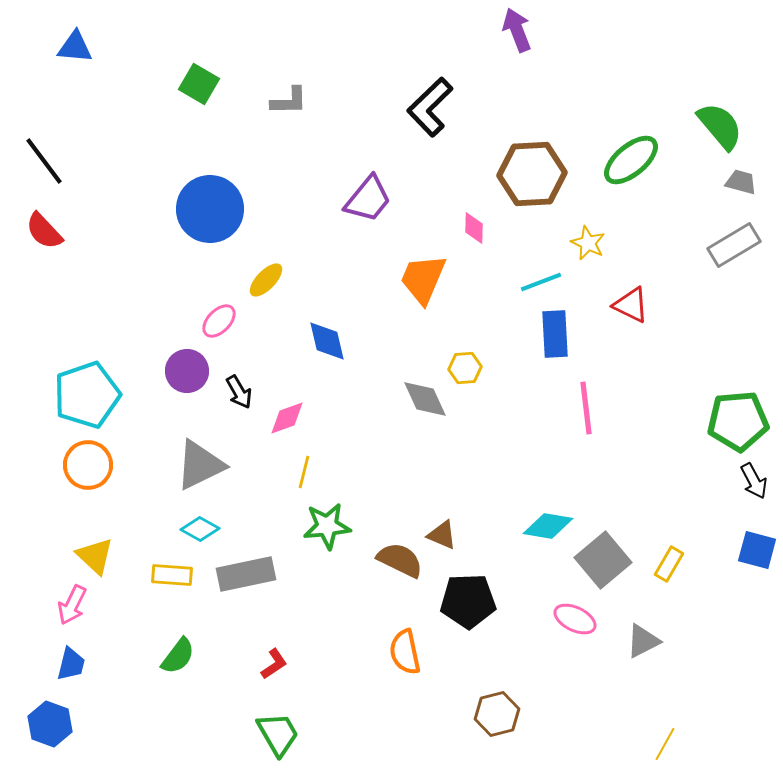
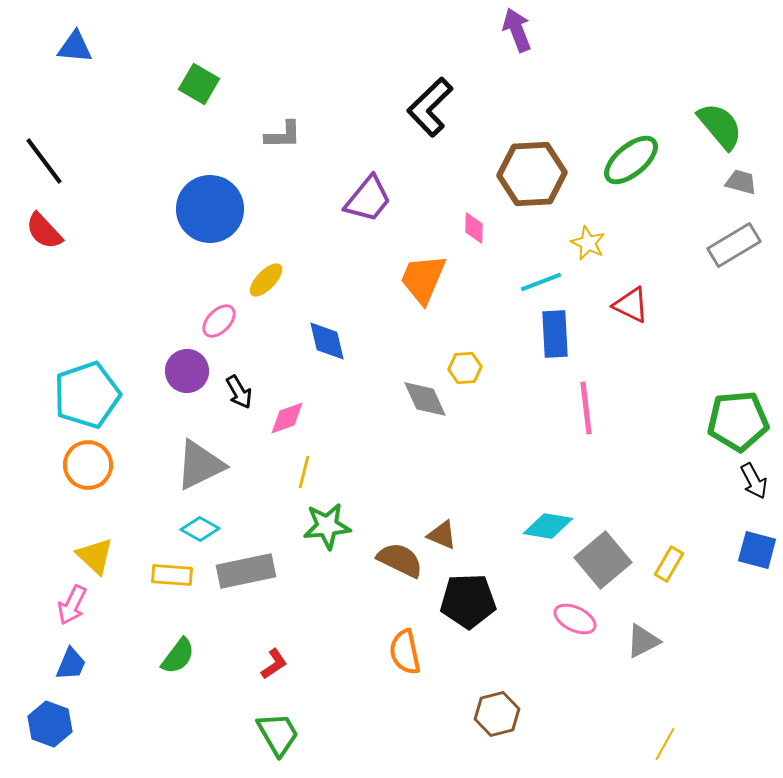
gray L-shape at (289, 101): moved 6 px left, 34 px down
gray rectangle at (246, 574): moved 3 px up
blue trapezoid at (71, 664): rotated 9 degrees clockwise
